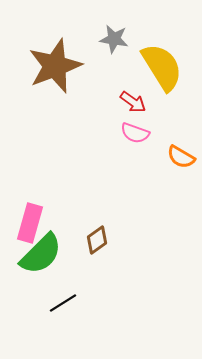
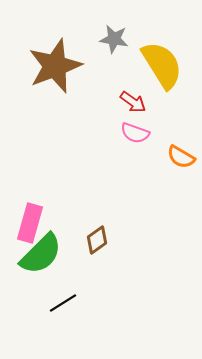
yellow semicircle: moved 2 px up
